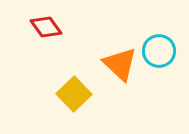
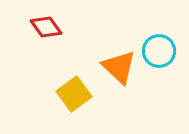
orange triangle: moved 1 px left, 3 px down
yellow square: rotated 8 degrees clockwise
